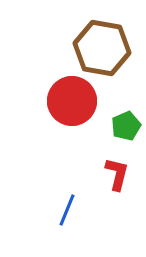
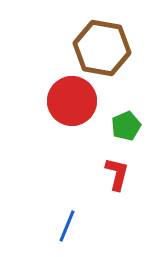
blue line: moved 16 px down
